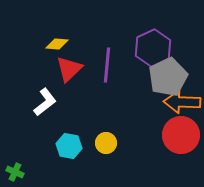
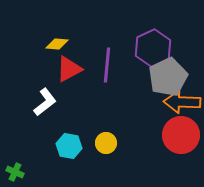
red triangle: rotated 16 degrees clockwise
